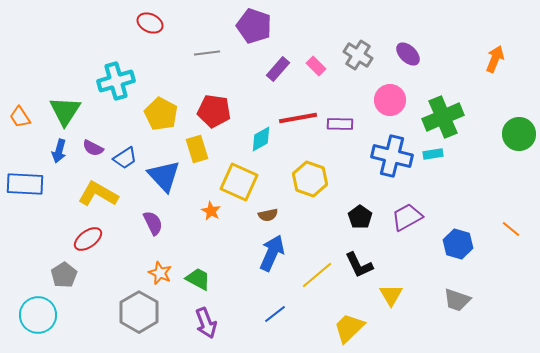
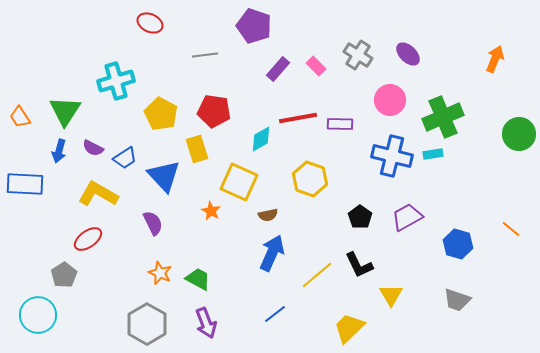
gray line at (207, 53): moved 2 px left, 2 px down
gray hexagon at (139, 312): moved 8 px right, 12 px down
